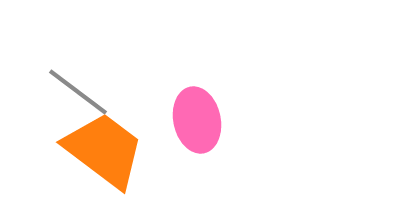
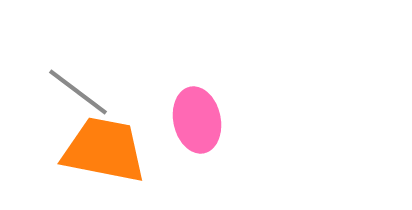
orange trapezoid: rotated 26 degrees counterclockwise
